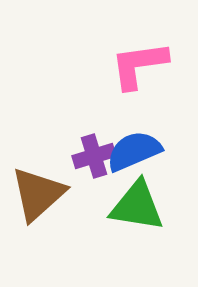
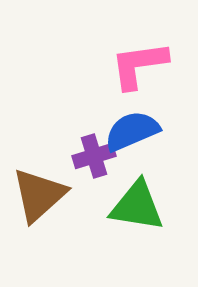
blue semicircle: moved 2 px left, 20 px up
brown triangle: moved 1 px right, 1 px down
